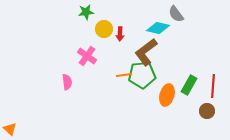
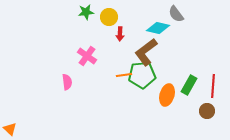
yellow circle: moved 5 px right, 12 px up
